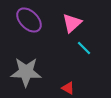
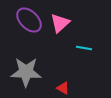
pink triangle: moved 12 px left
cyan line: rotated 35 degrees counterclockwise
red triangle: moved 5 px left
